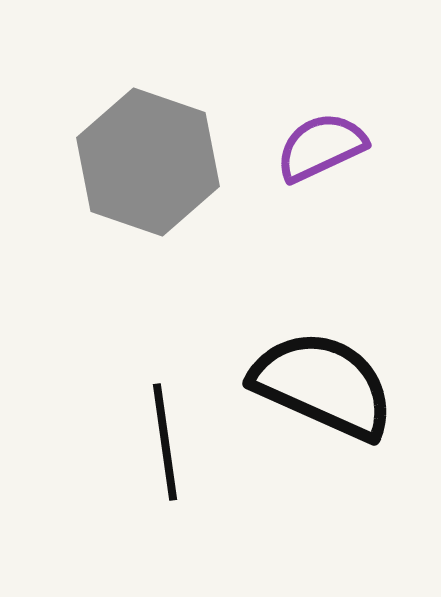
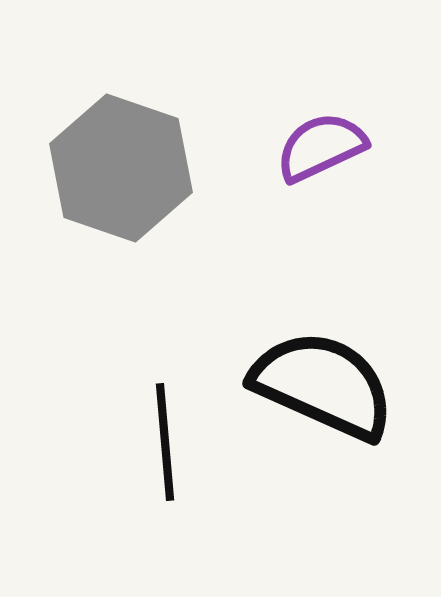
gray hexagon: moved 27 px left, 6 px down
black line: rotated 3 degrees clockwise
